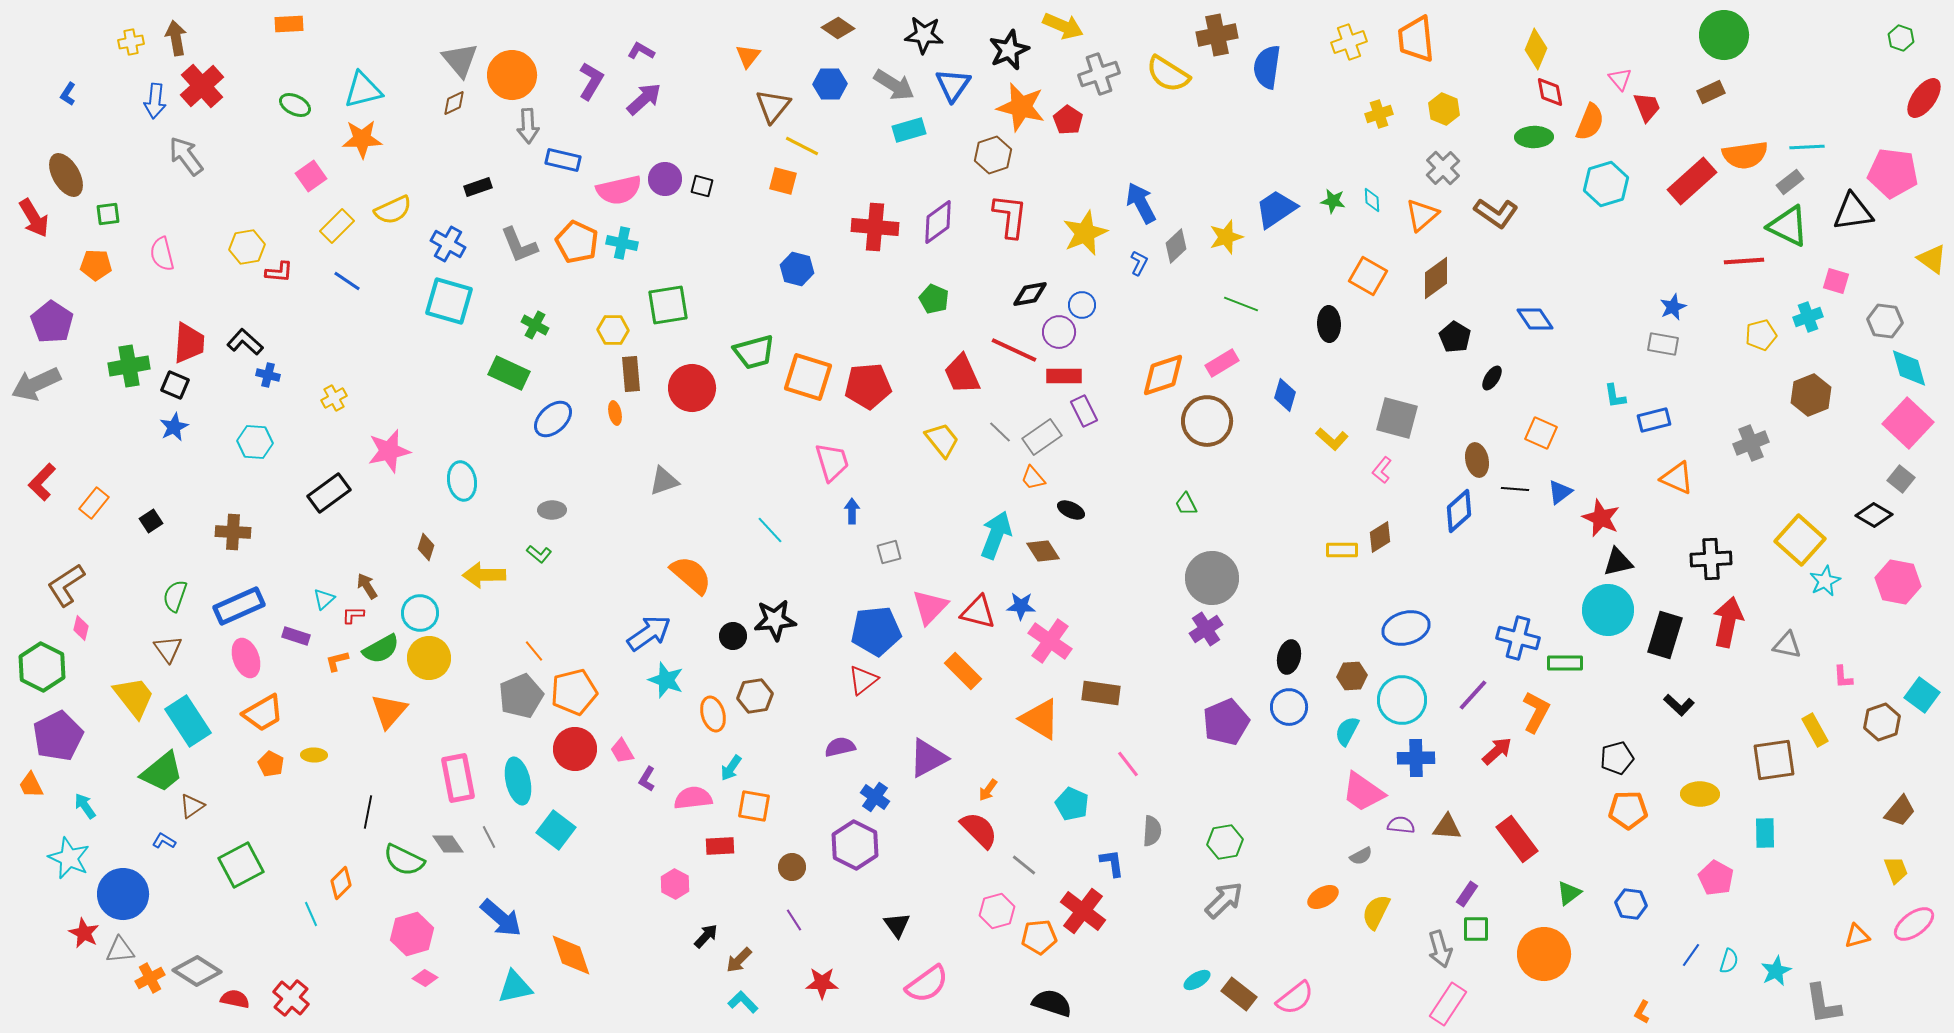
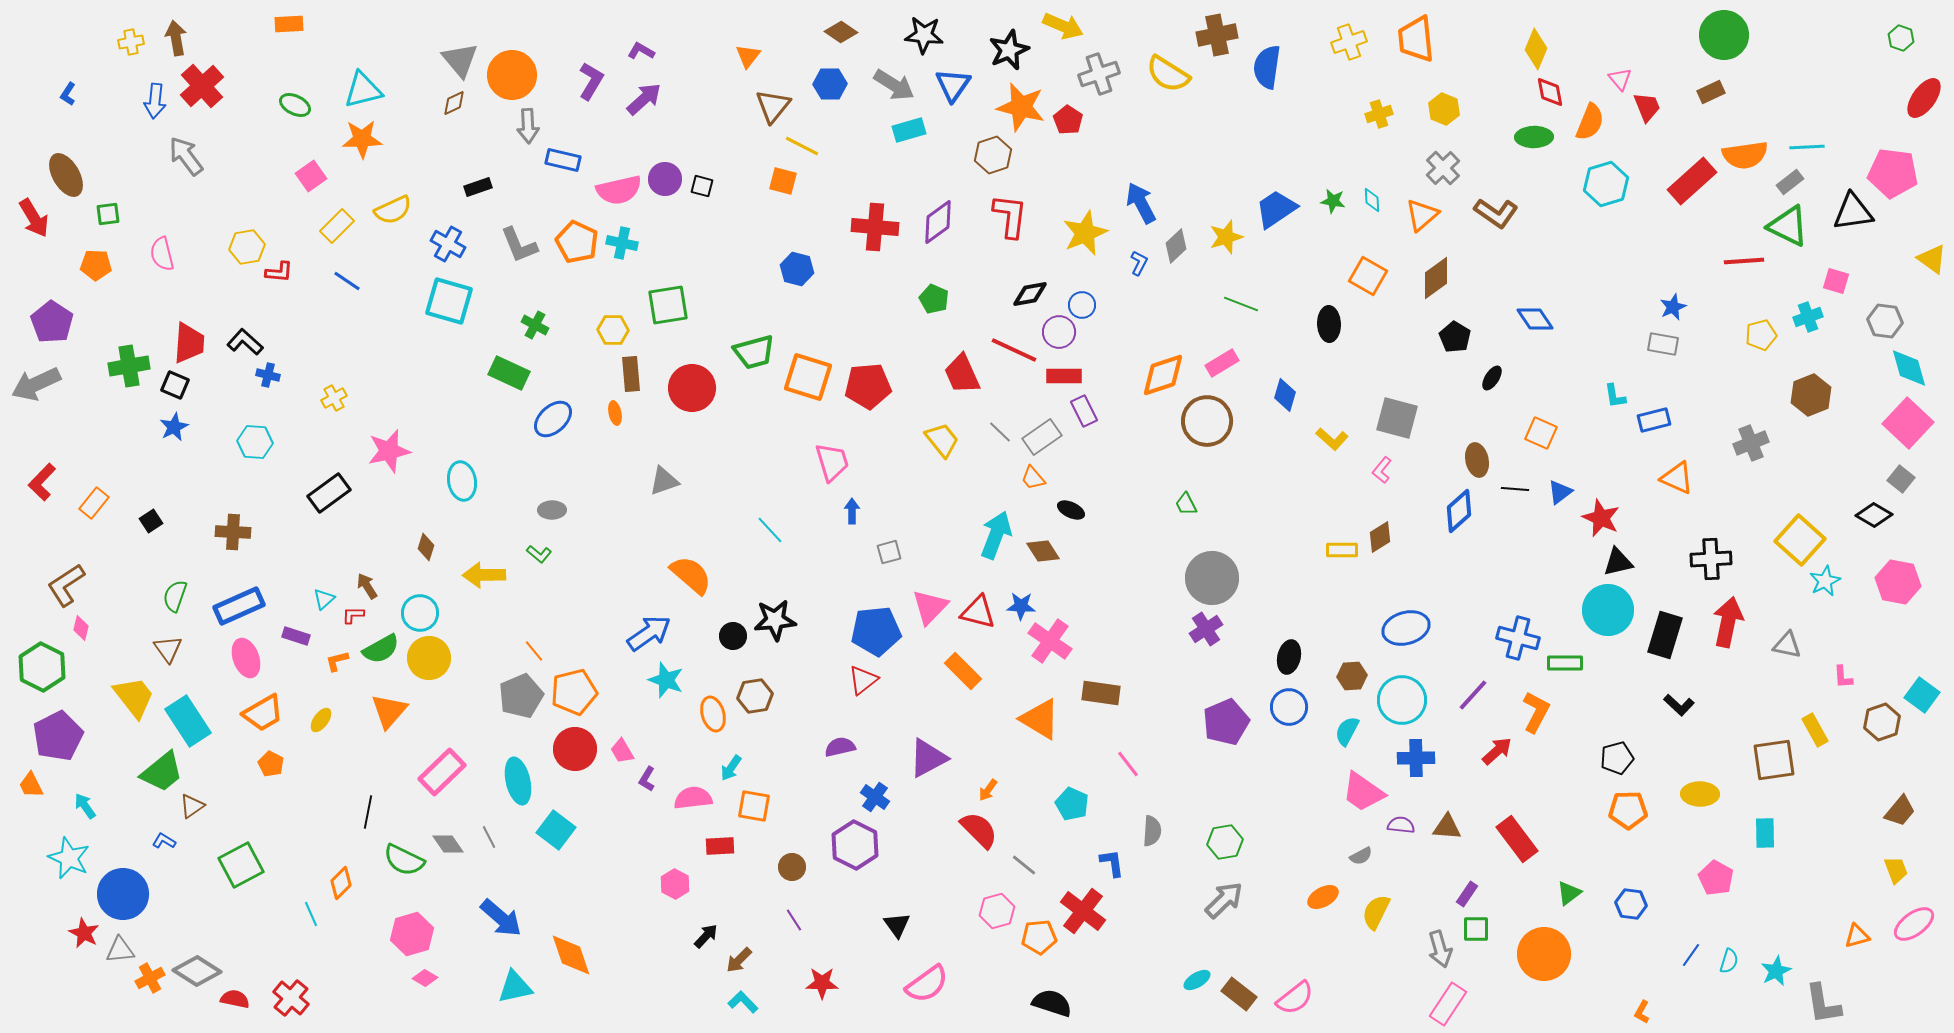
brown diamond at (838, 28): moved 3 px right, 4 px down
yellow ellipse at (314, 755): moved 7 px right, 35 px up; rotated 55 degrees counterclockwise
pink rectangle at (458, 778): moved 16 px left, 6 px up; rotated 57 degrees clockwise
